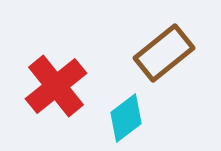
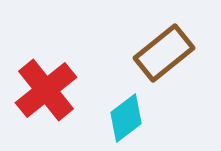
red cross: moved 10 px left, 4 px down
